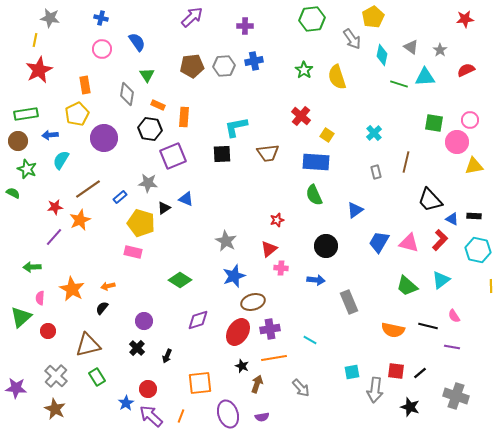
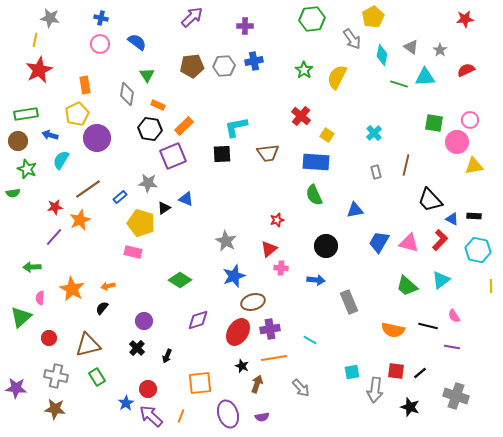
blue semicircle at (137, 42): rotated 18 degrees counterclockwise
pink circle at (102, 49): moved 2 px left, 5 px up
yellow semicircle at (337, 77): rotated 45 degrees clockwise
orange rectangle at (184, 117): moved 9 px down; rotated 42 degrees clockwise
blue arrow at (50, 135): rotated 21 degrees clockwise
purple circle at (104, 138): moved 7 px left
brown line at (406, 162): moved 3 px down
green semicircle at (13, 193): rotated 144 degrees clockwise
blue triangle at (355, 210): rotated 24 degrees clockwise
red circle at (48, 331): moved 1 px right, 7 px down
gray cross at (56, 376): rotated 30 degrees counterclockwise
brown star at (55, 409): rotated 20 degrees counterclockwise
